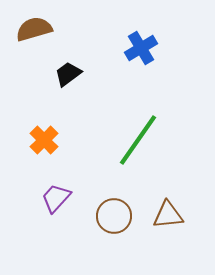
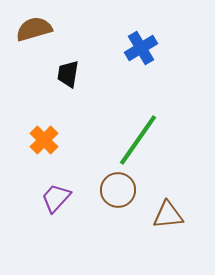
black trapezoid: rotated 44 degrees counterclockwise
brown circle: moved 4 px right, 26 px up
